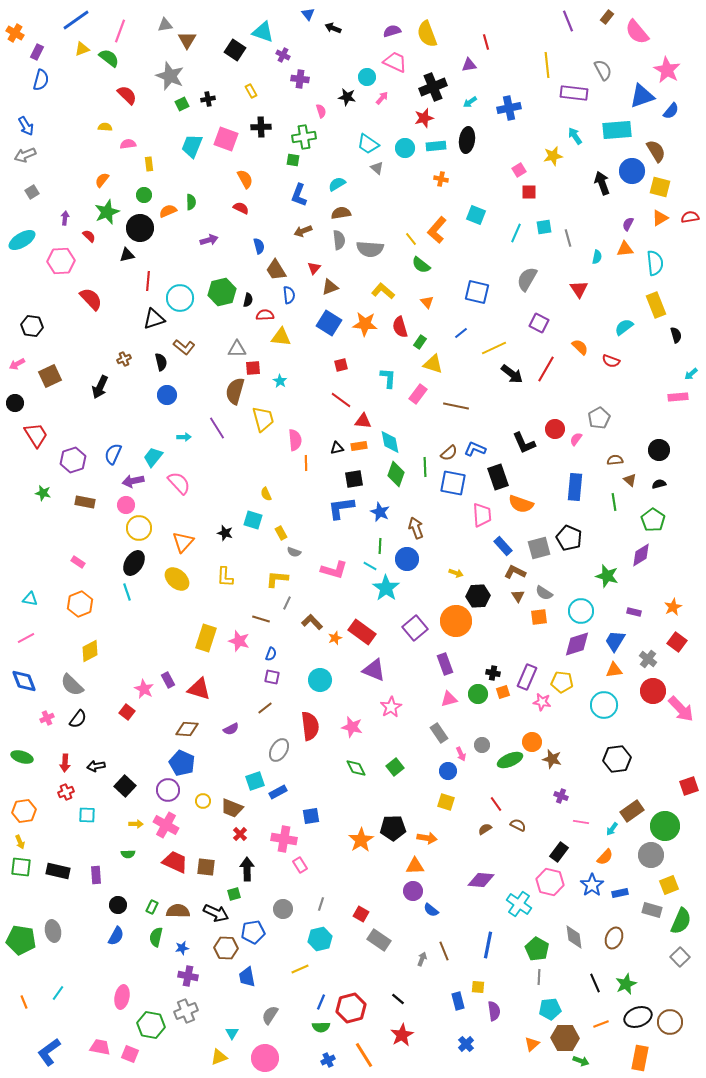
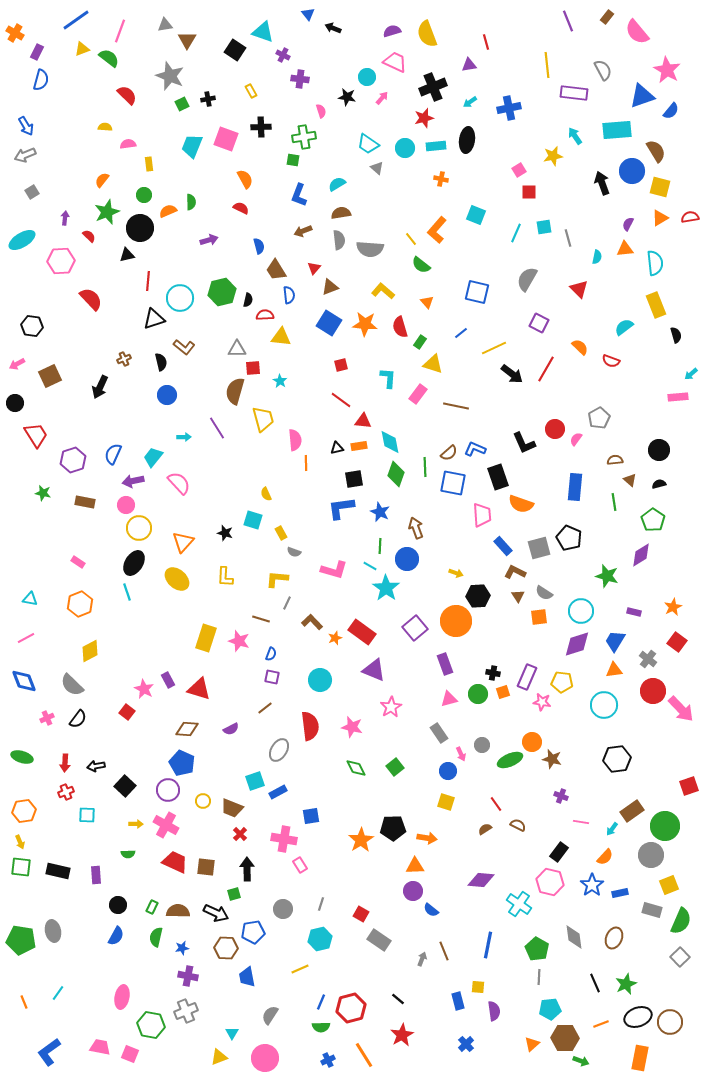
red triangle at (579, 289): rotated 12 degrees counterclockwise
